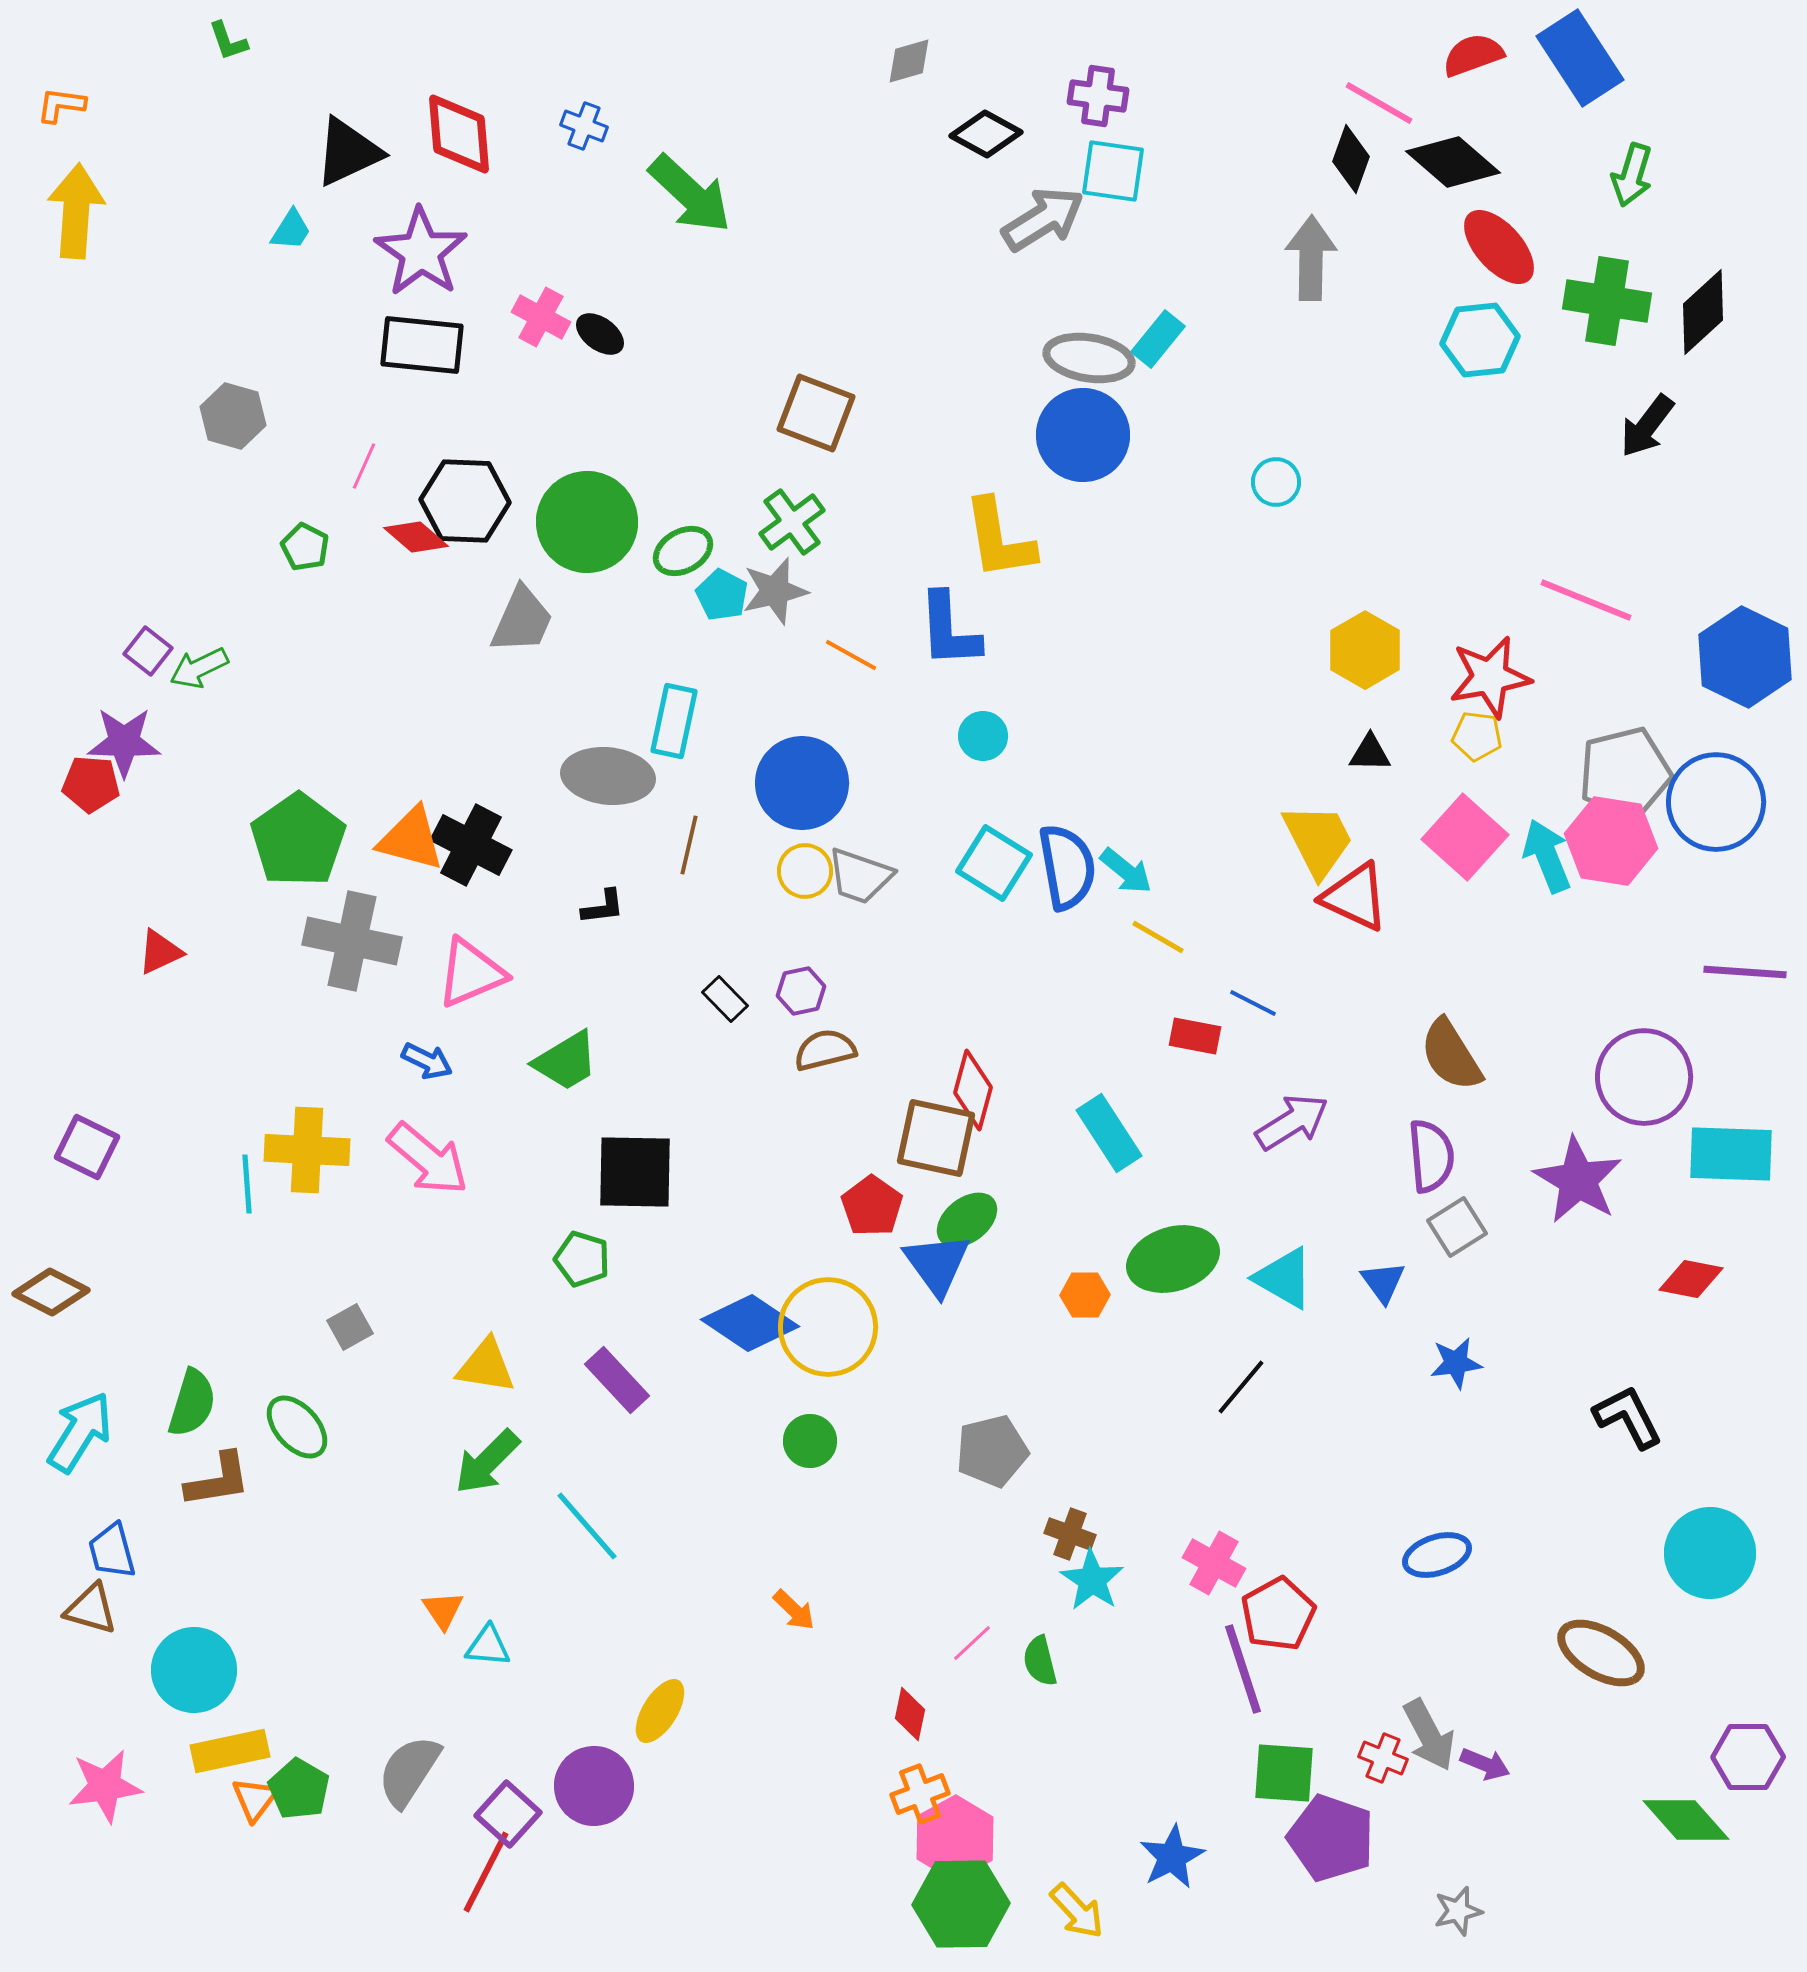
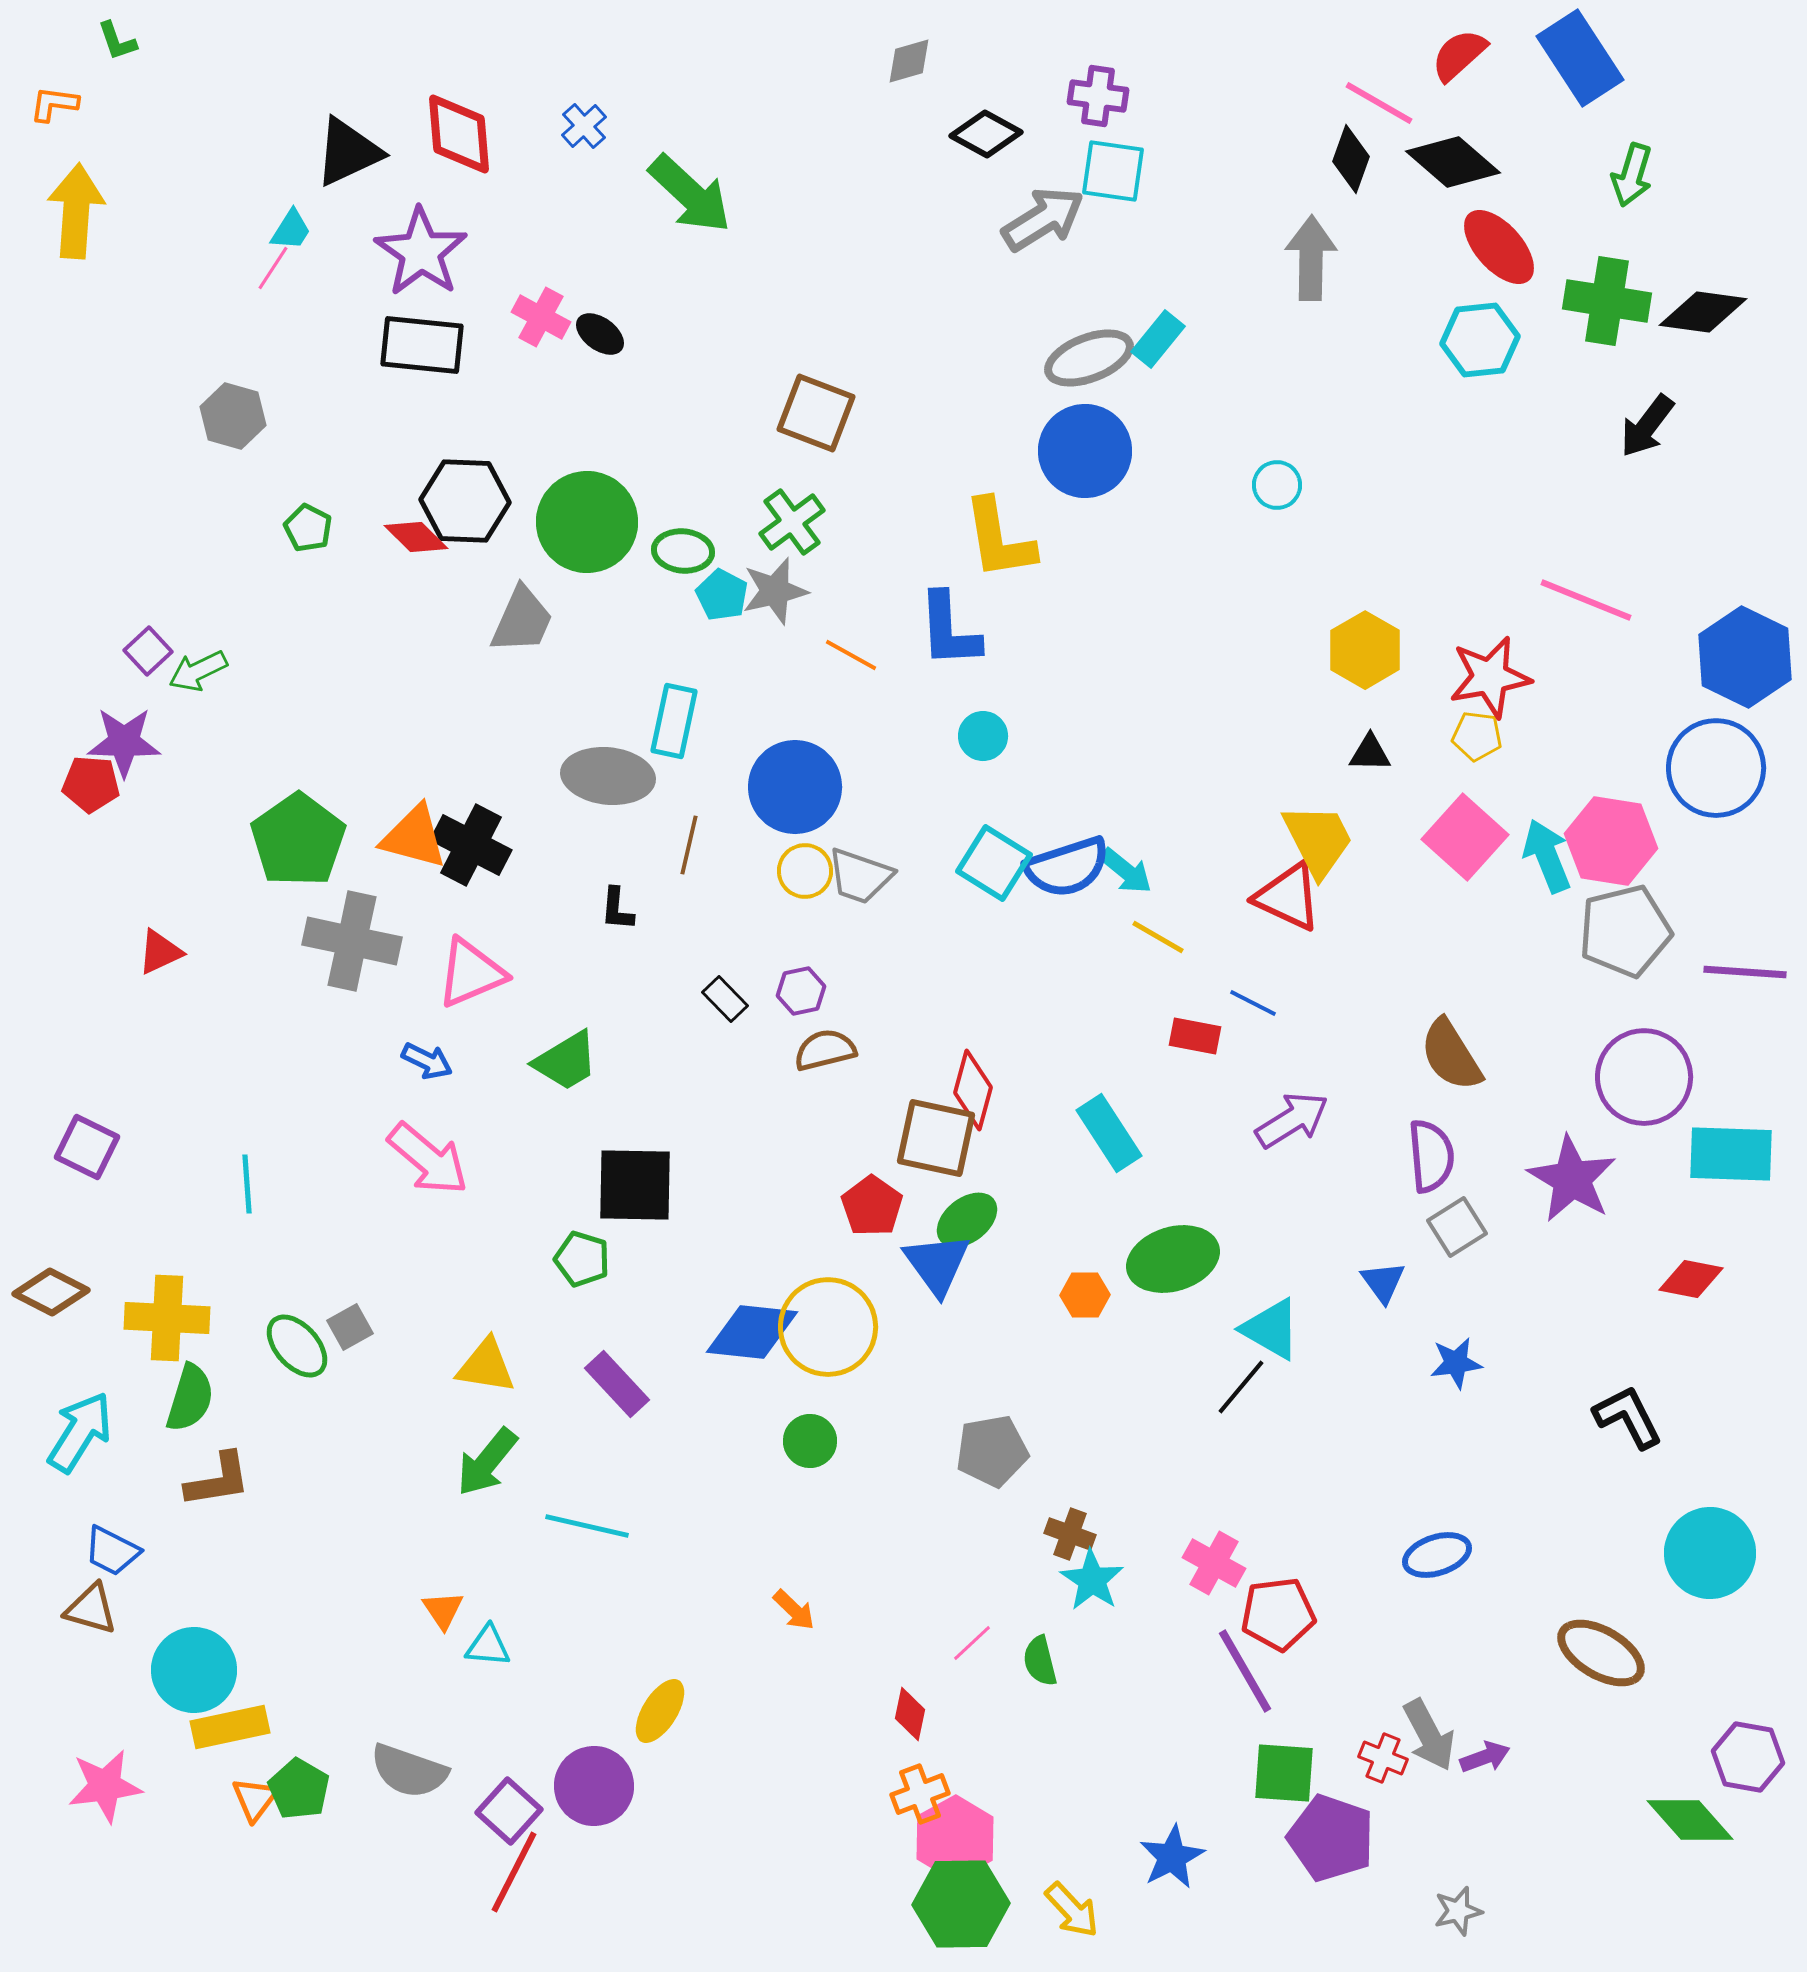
green L-shape at (228, 41): moved 111 px left
red semicircle at (1473, 55): moved 14 px left; rotated 22 degrees counterclockwise
orange L-shape at (61, 105): moved 7 px left, 1 px up
blue cross at (584, 126): rotated 27 degrees clockwise
black diamond at (1703, 312): rotated 50 degrees clockwise
gray ellipse at (1089, 358): rotated 30 degrees counterclockwise
blue circle at (1083, 435): moved 2 px right, 16 px down
pink line at (364, 466): moved 91 px left, 198 px up; rotated 9 degrees clockwise
cyan circle at (1276, 482): moved 1 px right, 3 px down
red diamond at (416, 537): rotated 4 degrees clockwise
green pentagon at (305, 547): moved 3 px right, 19 px up
green ellipse at (683, 551): rotated 34 degrees clockwise
purple square at (148, 651): rotated 9 degrees clockwise
green arrow at (199, 668): moved 1 px left, 3 px down
gray pentagon at (1625, 773): moved 158 px down
blue circle at (802, 783): moved 7 px left, 4 px down
blue circle at (1716, 802): moved 34 px up
orange triangle at (411, 839): moved 3 px right, 2 px up
blue semicircle at (1067, 867): rotated 82 degrees clockwise
red triangle at (1355, 897): moved 67 px left
black L-shape at (603, 907): moved 14 px right, 2 px down; rotated 102 degrees clockwise
purple arrow at (1292, 1122): moved 2 px up
yellow cross at (307, 1150): moved 140 px left, 168 px down
black square at (635, 1172): moved 13 px down
purple star at (1578, 1180): moved 6 px left, 1 px up
cyan triangle at (1284, 1278): moved 13 px left, 51 px down
blue diamond at (750, 1323): moved 2 px right, 9 px down; rotated 28 degrees counterclockwise
purple rectangle at (617, 1380): moved 4 px down
green semicircle at (192, 1403): moved 2 px left, 5 px up
green ellipse at (297, 1427): moved 81 px up
gray pentagon at (992, 1451): rotated 4 degrees clockwise
green arrow at (487, 1462): rotated 6 degrees counterclockwise
cyan line at (587, 1526): rotated 36 degrees counterclockwise
blue trapezoid at (112, 1551): rotated 48 degrees counterclockwise
red pentagon at (1278, 1614): rotated 22 degrees clockwise
purple line at (1243, 1669): moved 2 px right, 2 px down; rotated 12 degrees counterclockwise
yellow rectangle at (230, 1751): moved 24 px up
purple hexagon at (1748, 1757): rotated 10 degrees clockwise
purple arrow at (1485, 1764): moved 7 px up; rotated 42 degrees counterclockwise
gray semicircle at (409, 1771): rotated 104 degrees counterclockwise
purple square at (508, 1814): moved 1 px right, 3 px up
green diamond at (1686, 1820): moved 4 px right
red line at (486, 1872): moved 28 px right
yellow arrow at (1077, 1911): moved 5 px left, 1 px up
